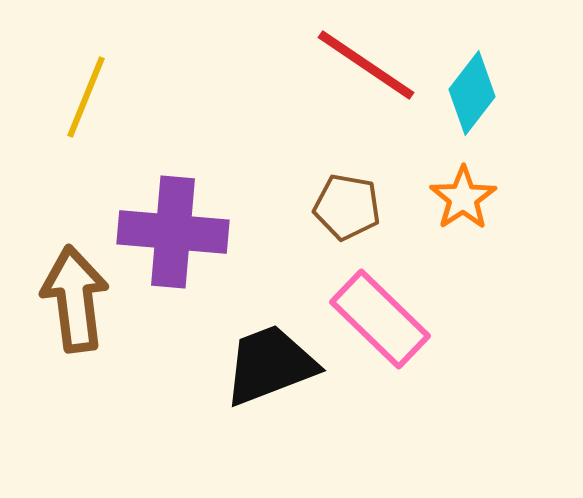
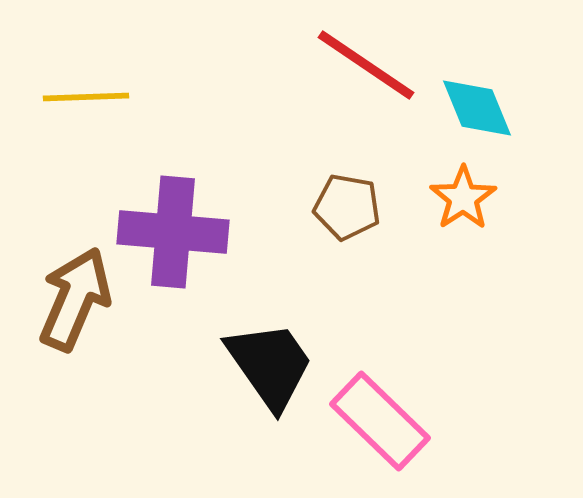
cyan diamond: moved 5 px right, 15 px down; rotated 60 degrees counterclockwise
yellow line: rotated 66 degrees clockwise
brown arrow: rotated 30 degrees clockwise
pink rectangle: moved 102 px down
black trapezoid: rotated 76 degrees clockwise
